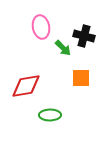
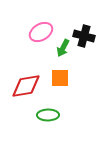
pink ellipse: moved 5 px down; rotated 70 degrees clockwise
green arrow: rotated 72 degrees clockwise
orange square: moved 21 px left
green ellipse: moved 2 px left
